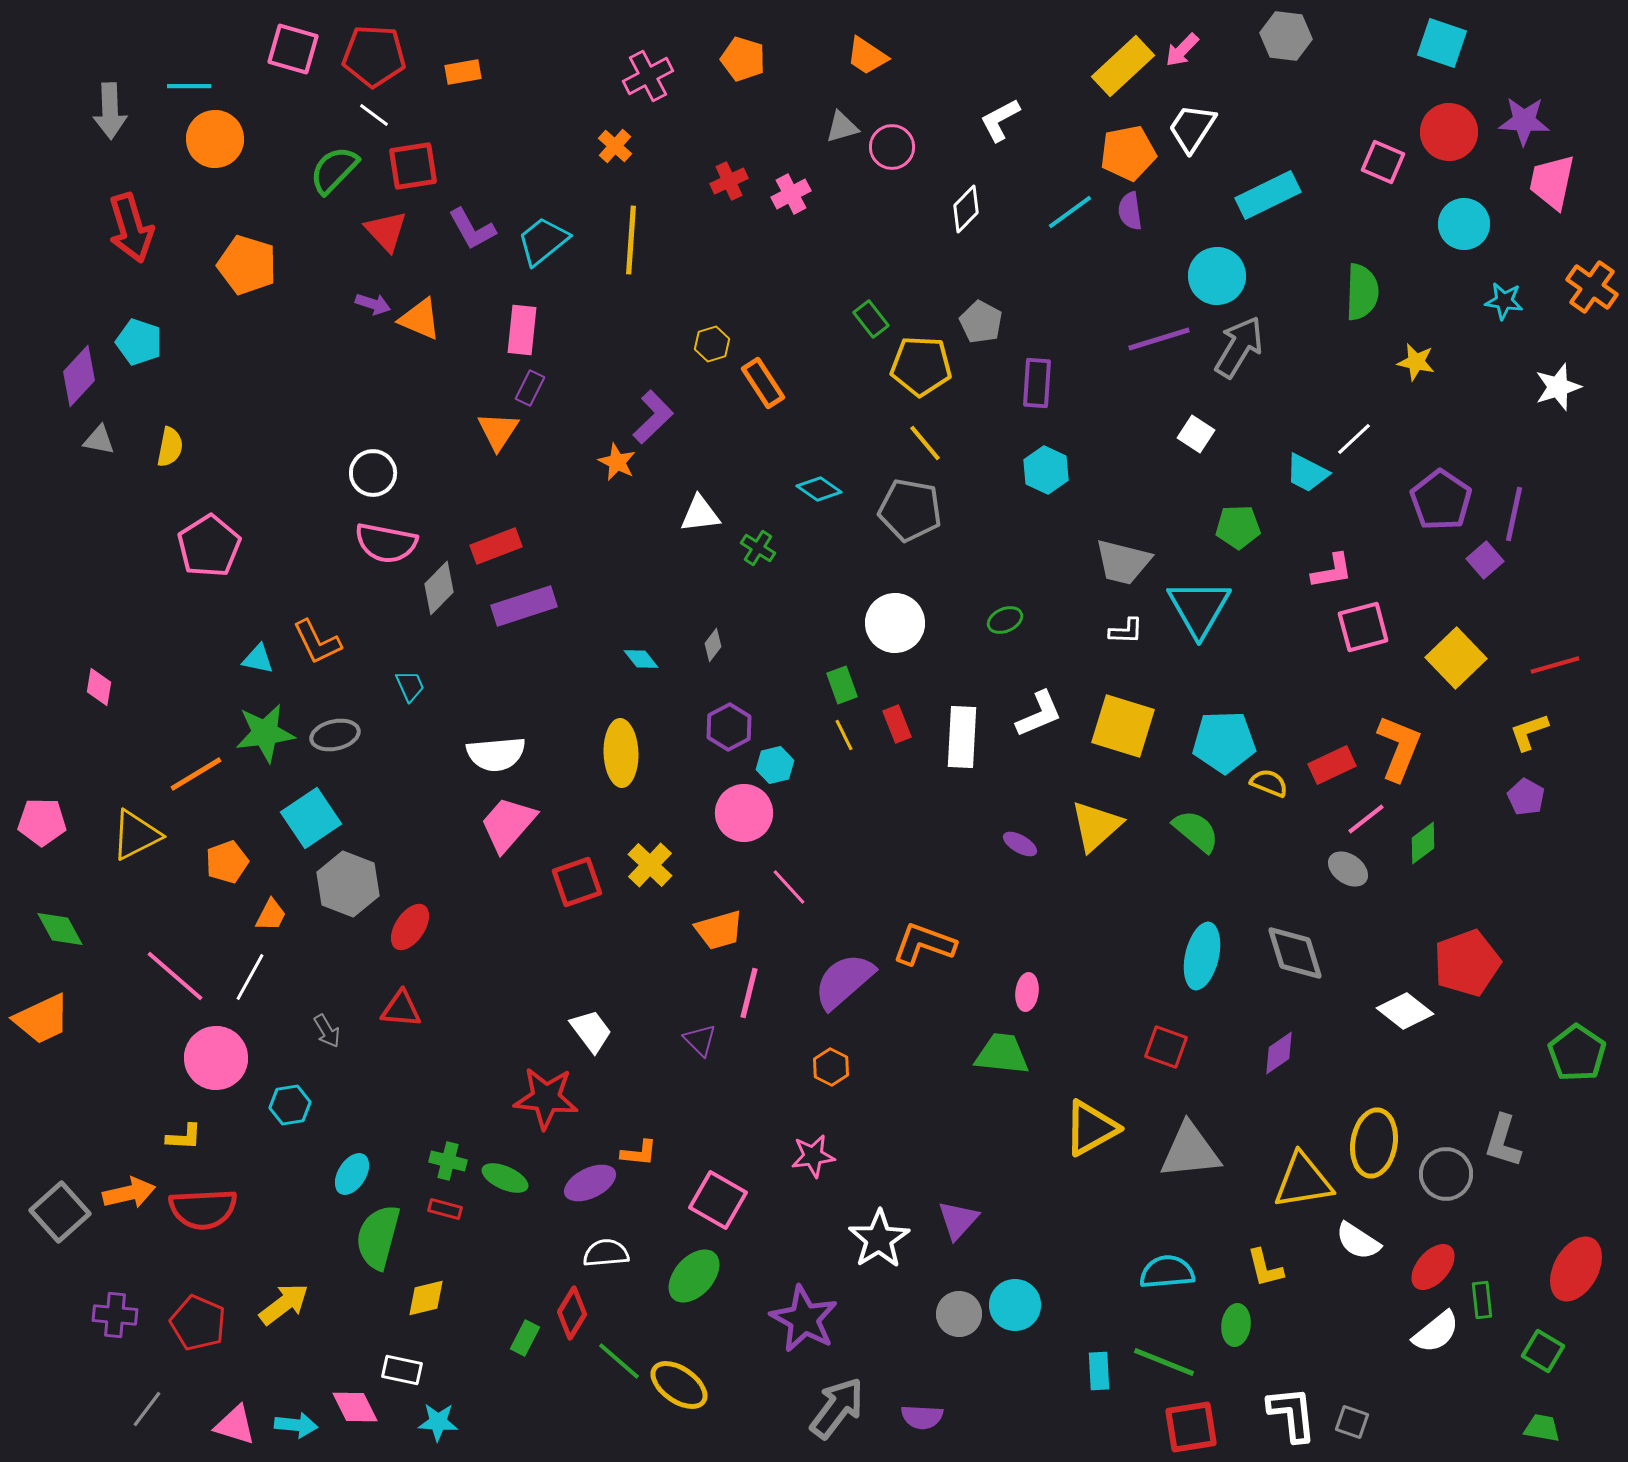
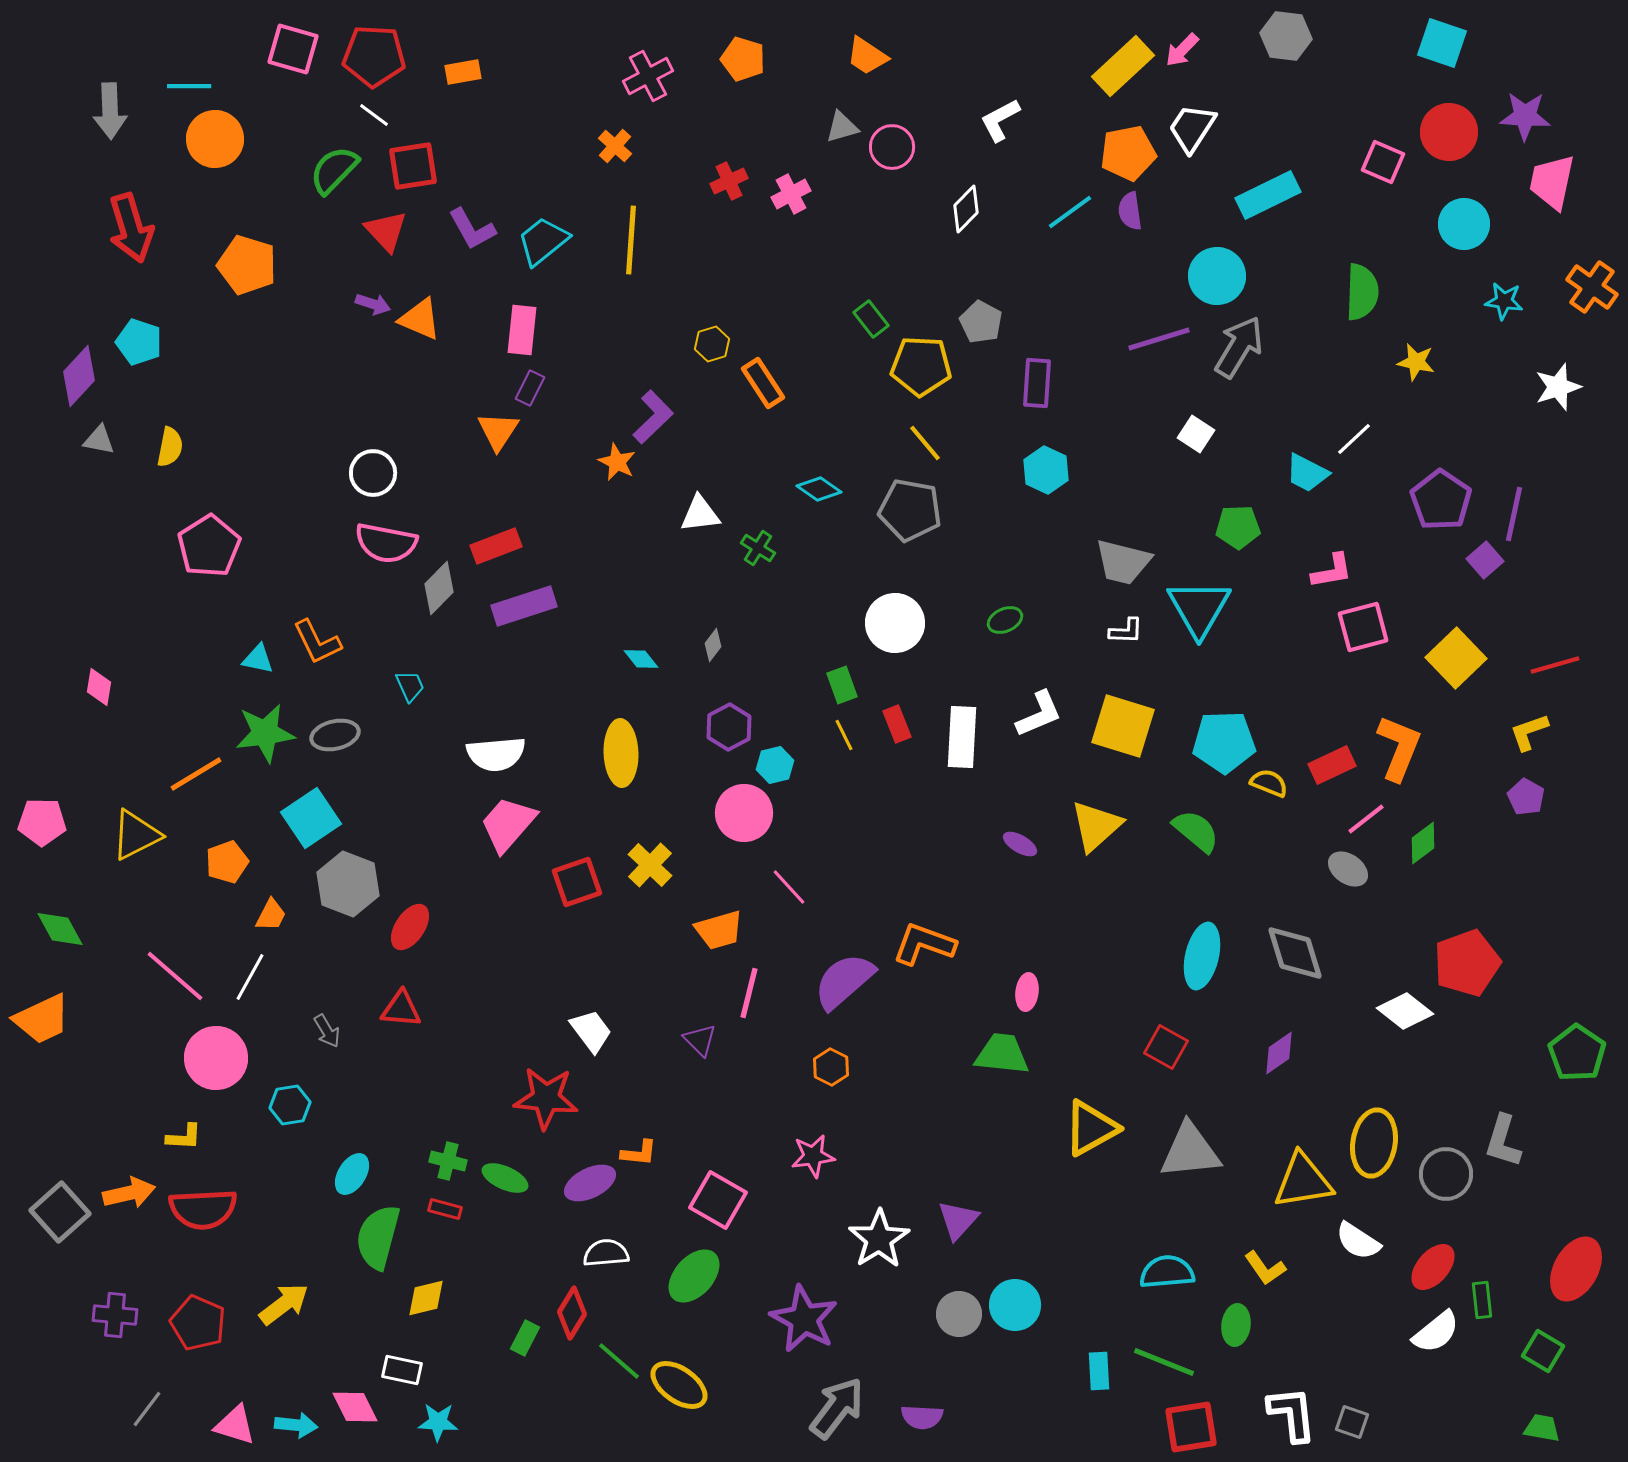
purple star at (1524, 121): moved 1 px right, 5 px up
red square at (1166, 1047): rotated 9 degrees clockwise
yellow L-shape at (1265, 1268): rotated 21 degrees counterclockwise
